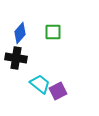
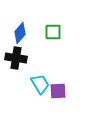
cyan trapezoid: rotated 20 degrees clockwise
purple square: rotated 24 degrees clockwise
